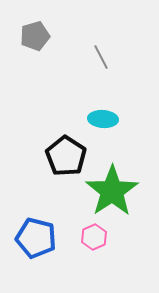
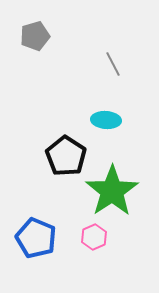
gray line: moved 12 px right, 7 px down
cyan ellipse: moved 3 px right, 1 px down
blue pentagon: rotated 9 degrees clockwise
